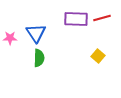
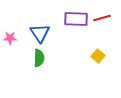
blue triangle: moved 4 px right
